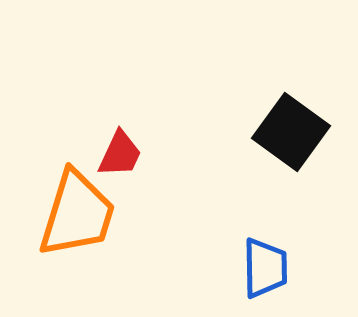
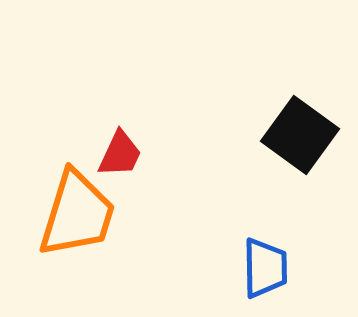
black square: moved 9 px right, 3 px down
